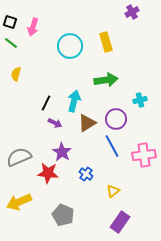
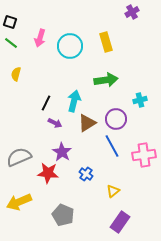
pink arrow: moved 7 px right, 11 px down
